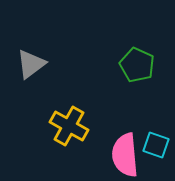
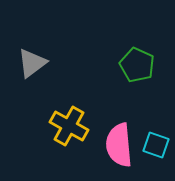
gray triangle: moved 1 px right, 1 px up
pink semicircle: moved 6 px left, 10 px up
